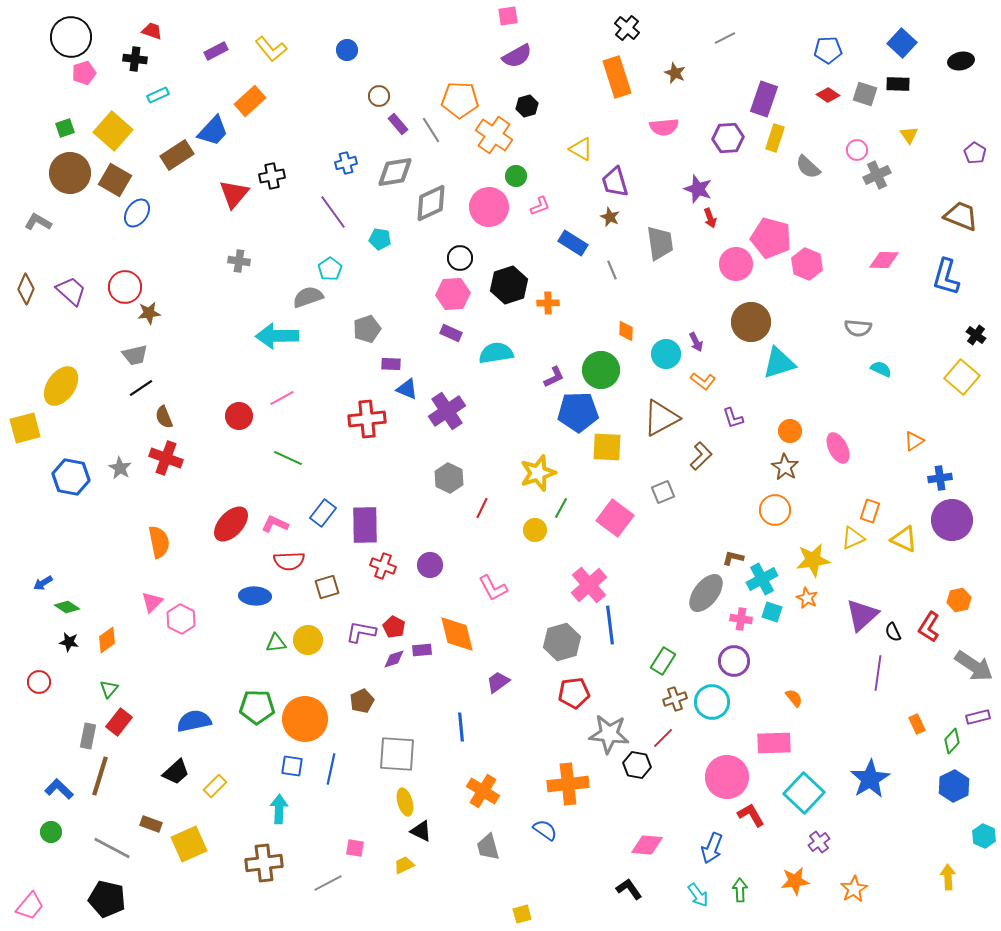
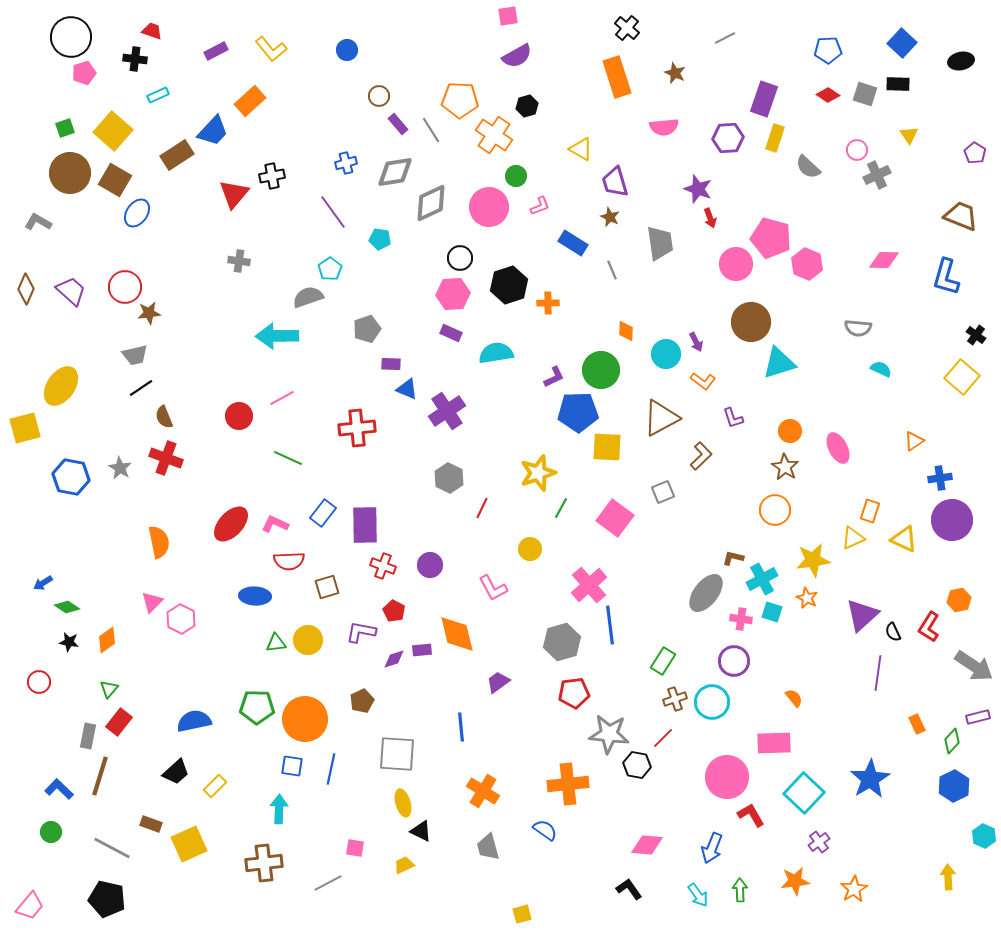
red cross at (367, 419): moved 10 px left, 9 px down
yellow circle at (535, 530): moved 5 px left, 19 px down
red pentagon at (394, 627): moved 16 px up
yellow ellipse at (405, 802): moved 2 px left, 1 px down
